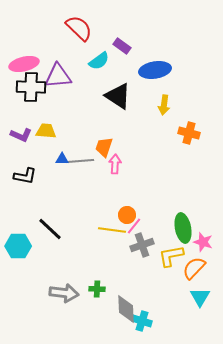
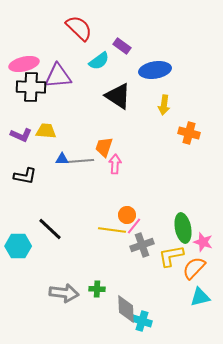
cyan triangle: rotated 45 degrees clockwise
